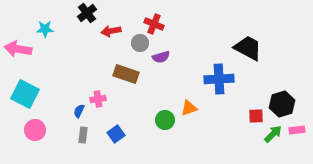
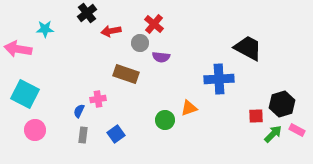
red cross: rotated 18 degrees clockwise
purple semicircle: rotated 24 degrees clockwise
pink rectangle: rotated 35 degrees clockwise
